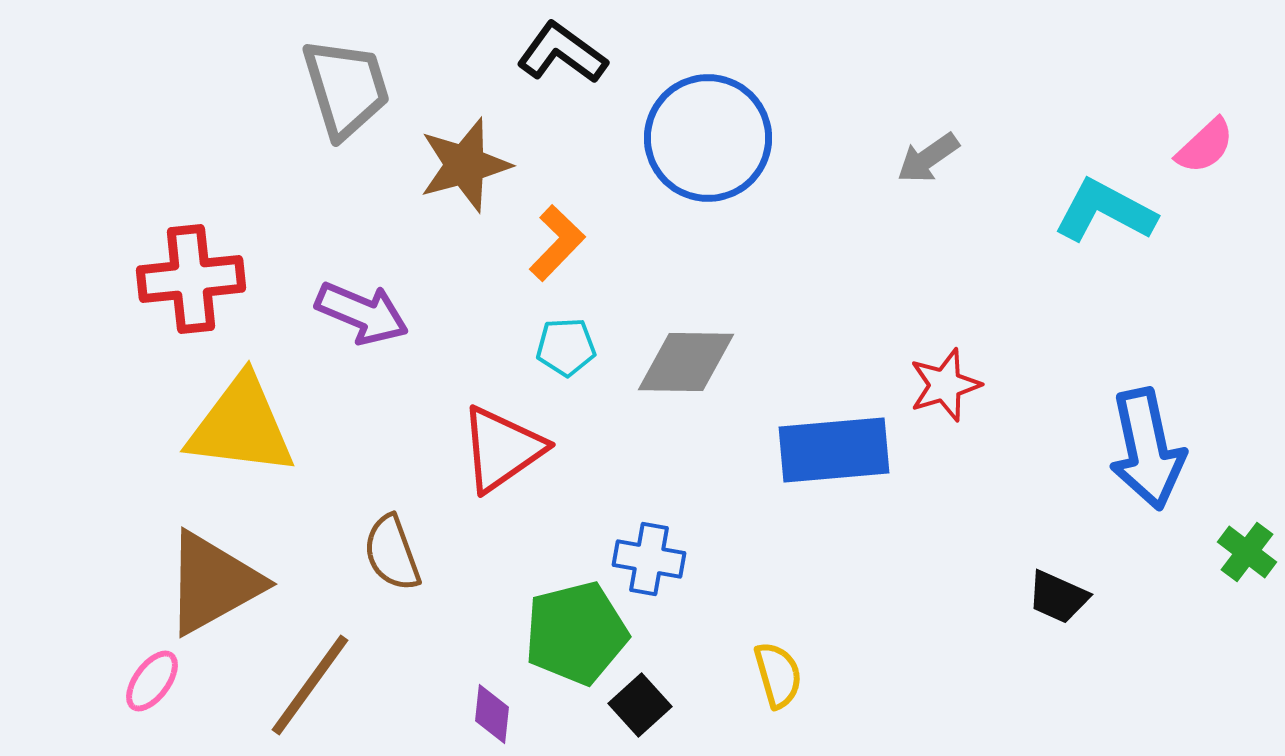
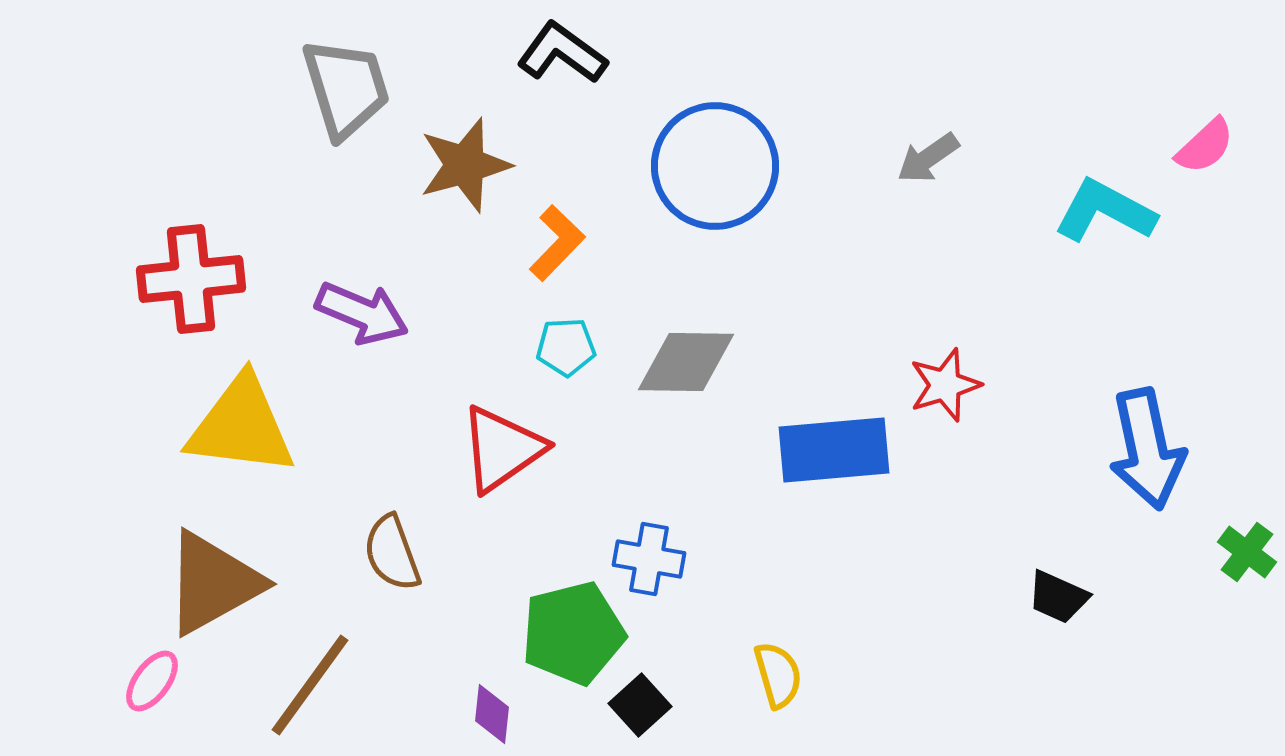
blue circle: moved 7 px right, 28 px down
green pentagon: moved 3 px left
